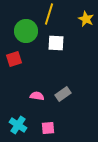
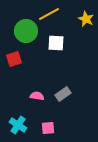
yellow line: rotated 45 degrees clockwise
